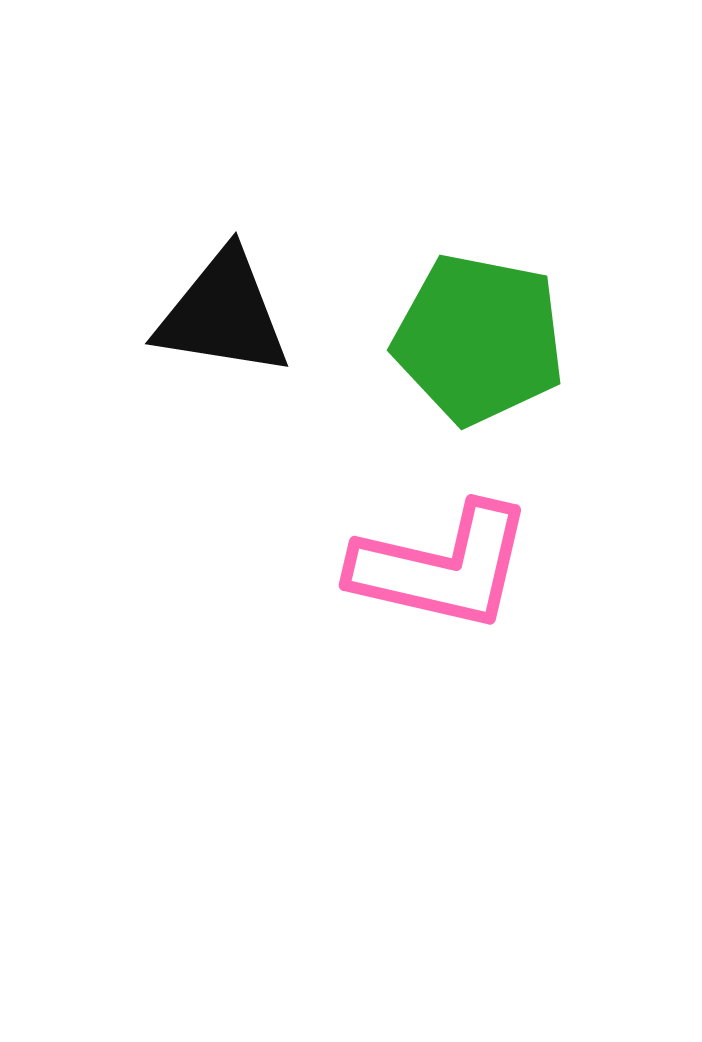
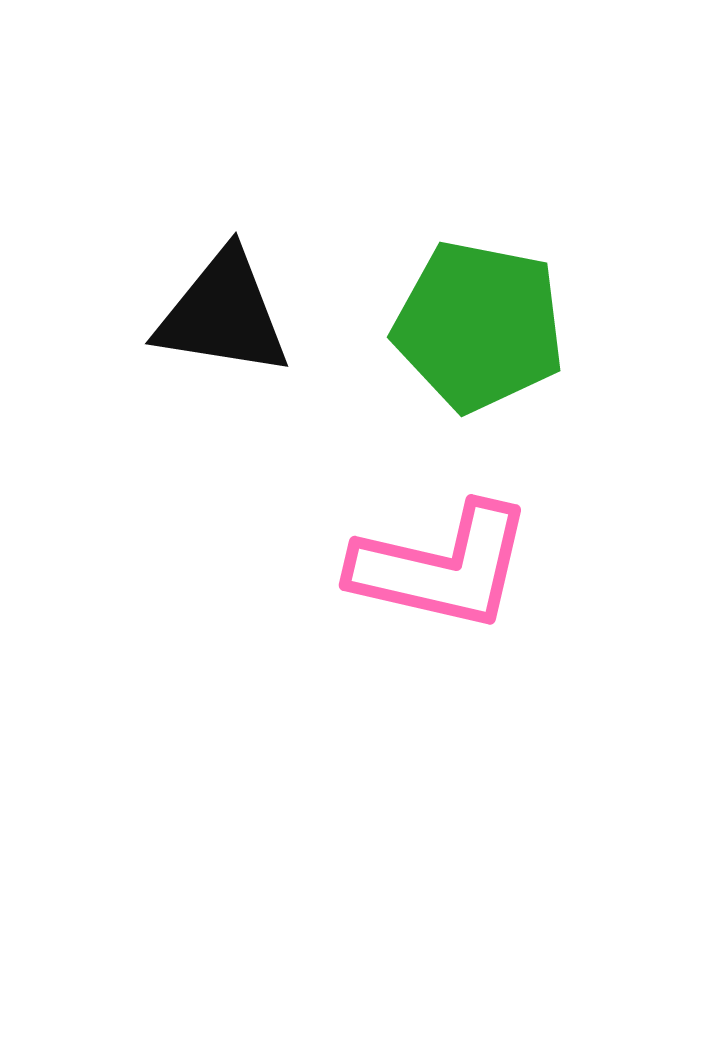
green pentagon: moved 13 px up
